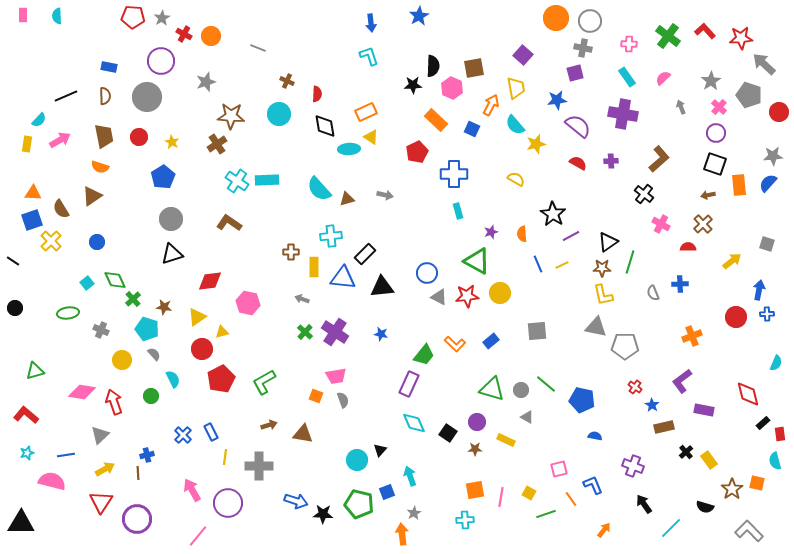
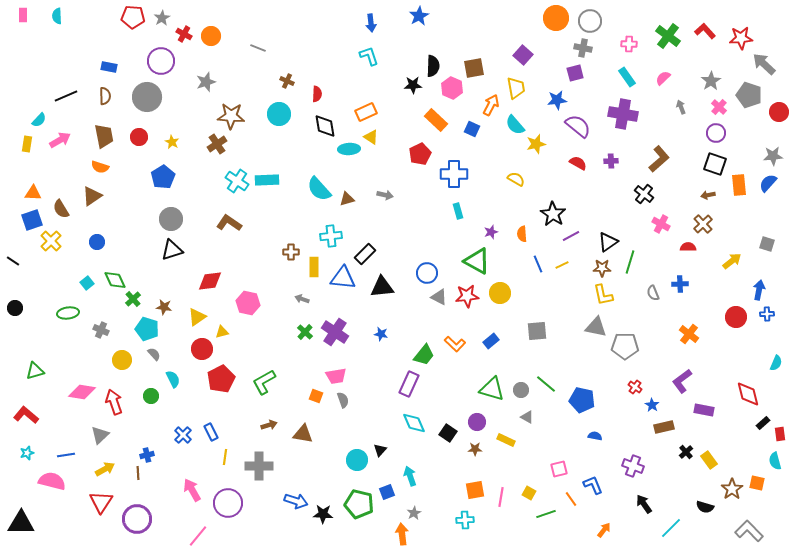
red pentagon at (417, 152): moved 3 px right, 2 px down
black triangle at (172, 254): moved 4 px up
orange cross at (692, 336): moved 3 px left, 2 px up; rotated 30 degrees counterclockwise
